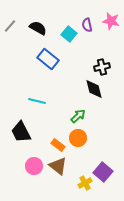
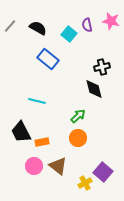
orange rectangle: moved 16 px left, 3 px up; rotated 48 degrees counterclockwise
